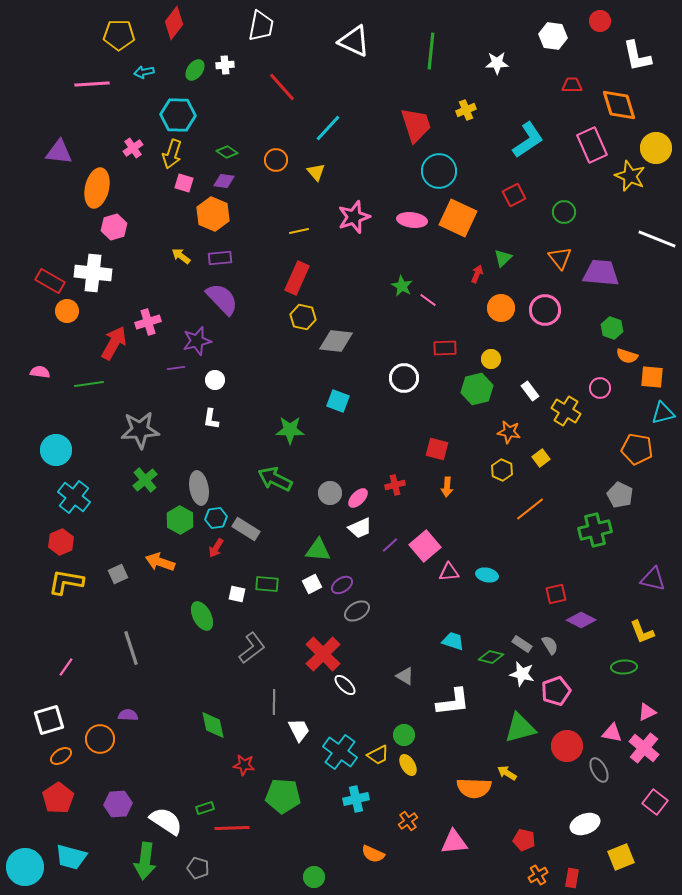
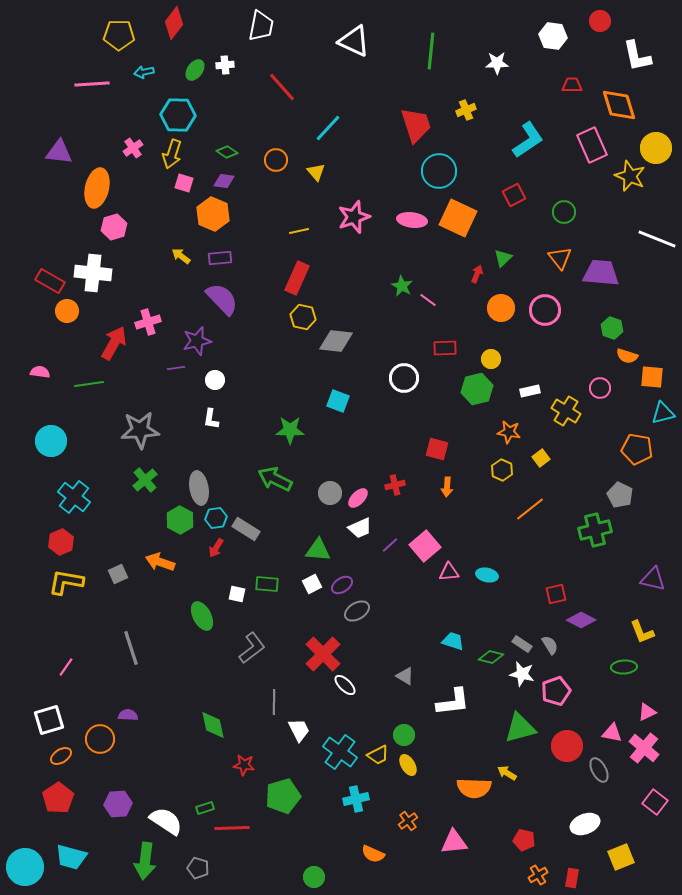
white rectangle at (530, 391): rotated 66 degrees counterclockwise
cyan circle at (56, 450): moved 5 px left, 9 px up
green pentagon at (283, 796): rotated 20 degrees counterclockwise
